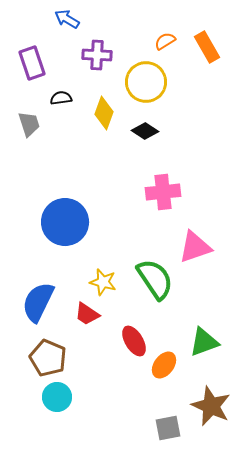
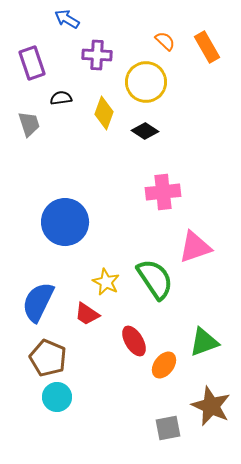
orange semicircle: rotated 75 degrees clockwise
yellow star: moved 3 px right; rotated 12 degrees clockwise
